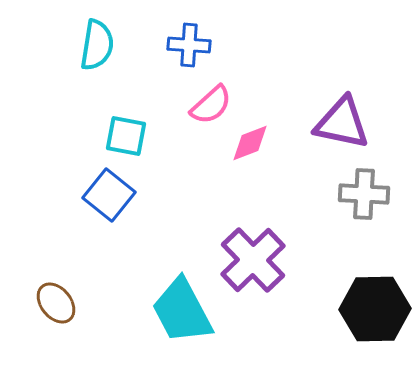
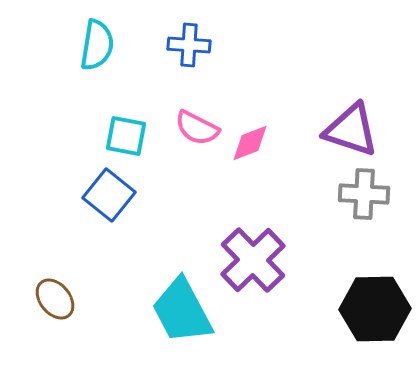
pink semicircle: moved 14 px left, 23 px down; rotated 69 degrees clockwise
purple triangle: moved 9 px right, 7 px down; rotated 6 degrees clockwise
brown ellipse: moved 1 px left, 4 px up
